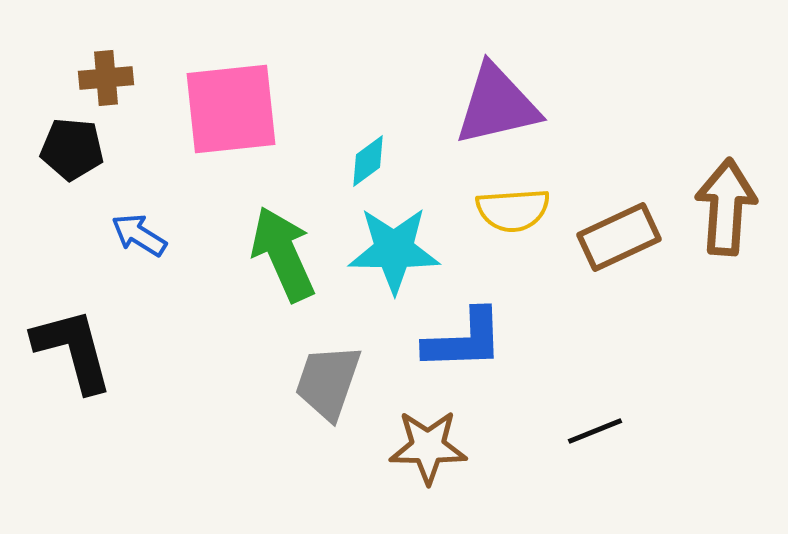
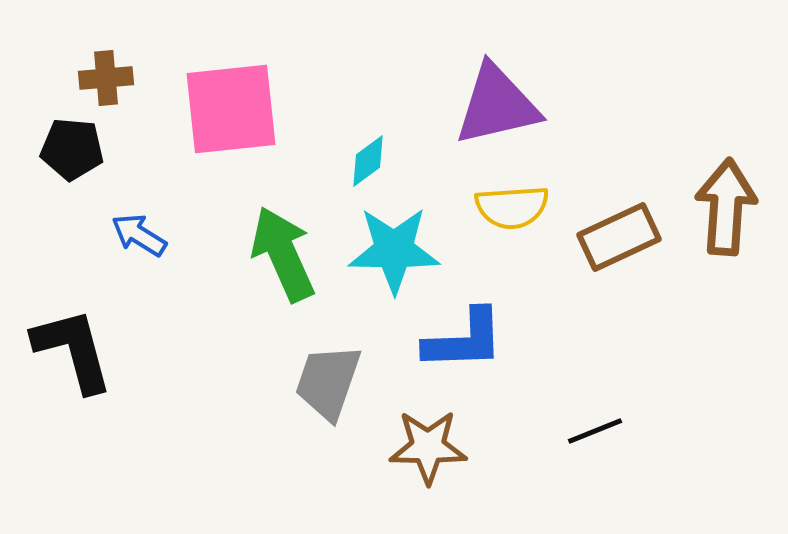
yellow semicircle: moved 1 px left, 3 px up
